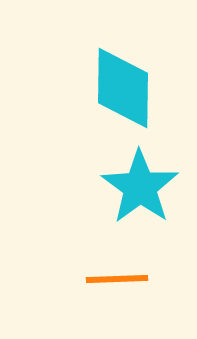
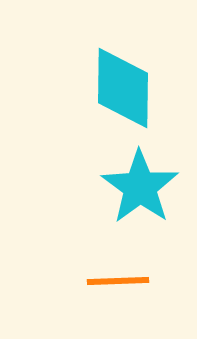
orange line: moved 1 px right, 2 px down
